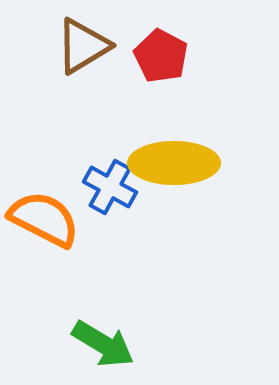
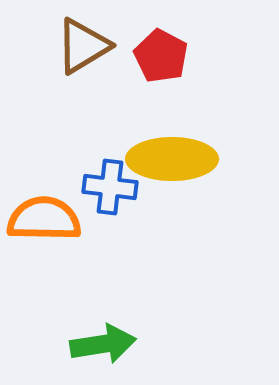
yellow ellipse: moved 2 px left, 4 px up
blue cross: rotated 22 degrees counterclockwise
orange semicircle: rotated 26 degrees counterclockwise
green arrow: rotated 40 degrees counterclockwise
